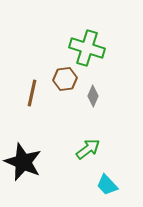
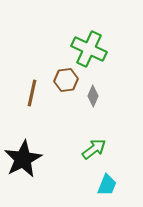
green cross: moved 2 px right, 1 px down; rotated 8 degrees clockwise
brown hexagon: moved 1 px right, 1 px down
green arrow: moved 6 px right
black star: moved 3 px up; rotated 21 degrees clockwise
cyan trapezoid: rotated 115 degrees counterclockwise
